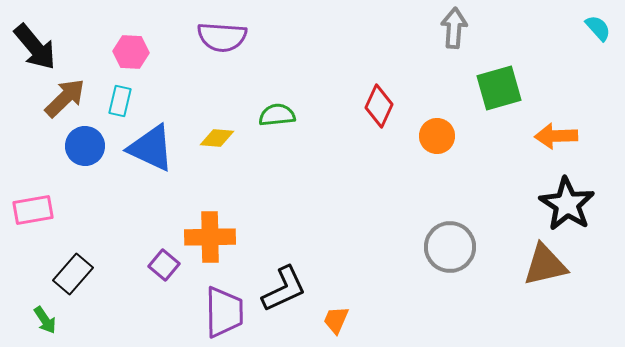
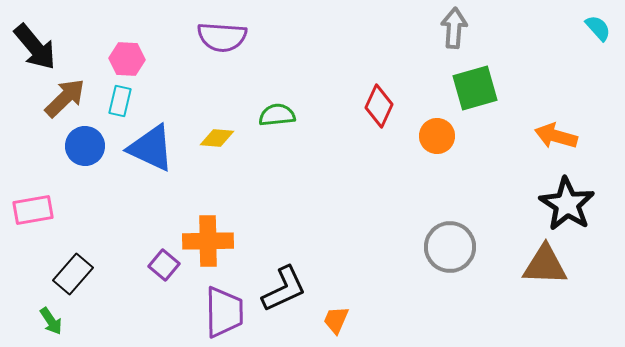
pink hexagon: moved 4 px left, 7 px down
green square: moved 24 px left
orange arrow: rotated 18 degrees clockwise
orange cross: moved 2 px left, 4 px down
brown triangle: rotated 15 degrees clockwise
green arrow: moved 6 px right, 1 px down
